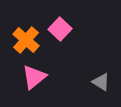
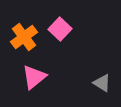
orange cross: moved 2 px left, 3 px up; rotated 12 degrees clockwise
gray triangle: moved 1 px right, 1 px down
